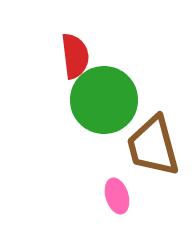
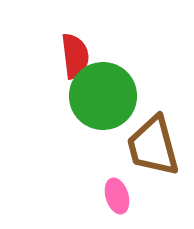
green circle: moved 1 px left, 4 px up
